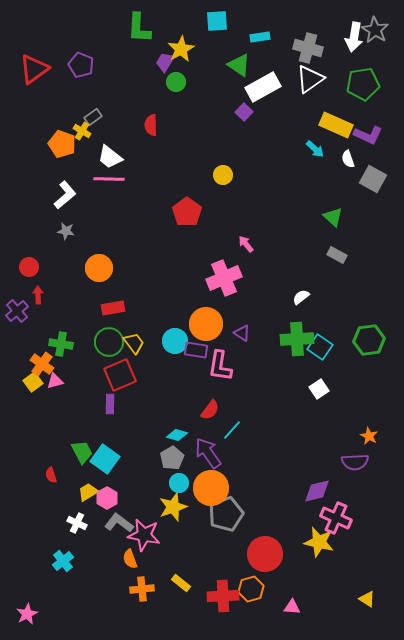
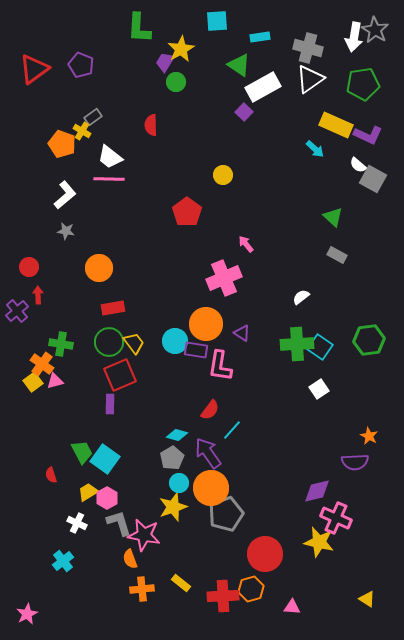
white semicircle at (348, 159): moved 10 px right, 6 px down; rotated 30 degrees counterclockwise
green cross at (297, 339): moved 5 px down
gray L-shape at (119, 523): rotated 36 degrees clockwise
